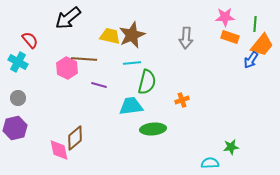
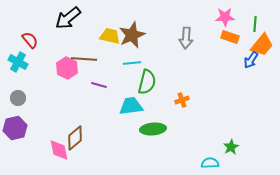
green star: rotated 21 degrees counterclockwise
